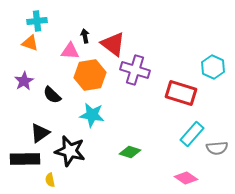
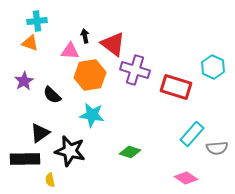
red rectangle: moved 5 px left, 6 px up
